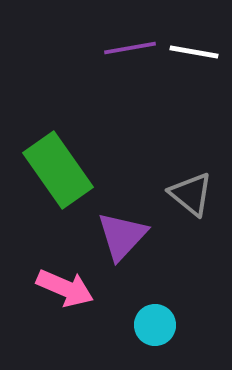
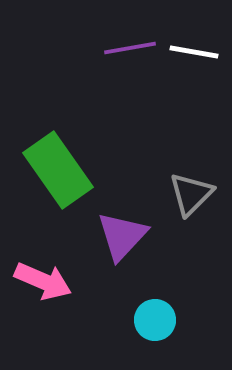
gray triangle: rotated 36 degrees clockwise
pink arrow: moved 22 px left, 7 px up
cyan circle: moved 5 px up
